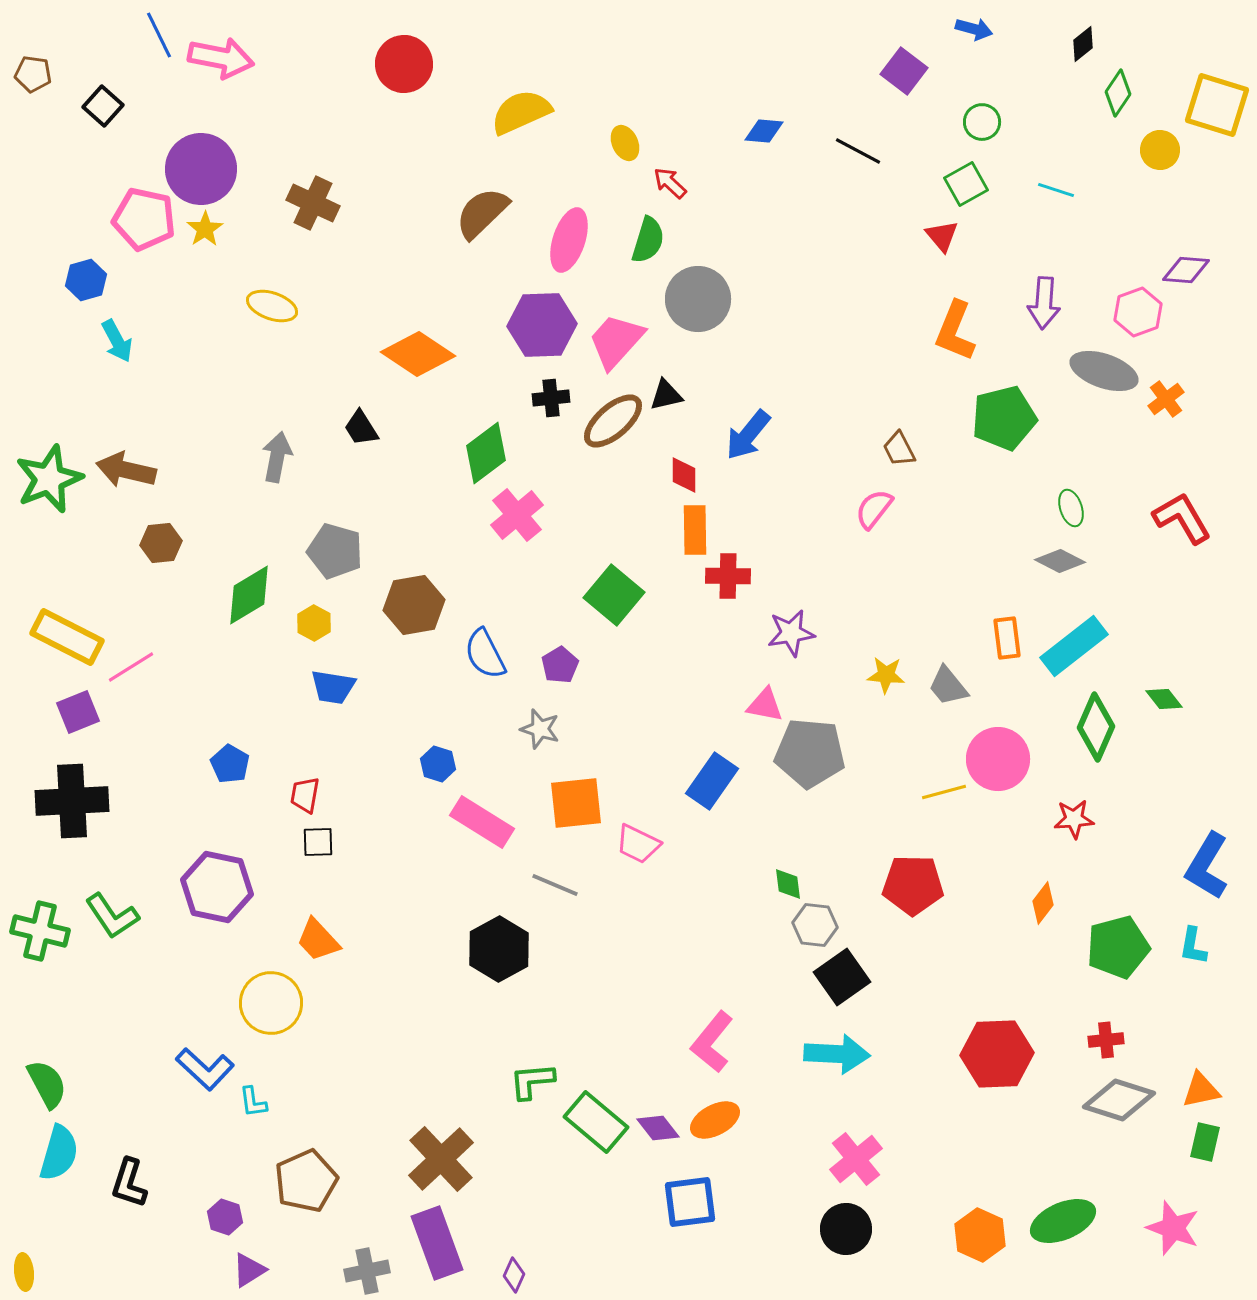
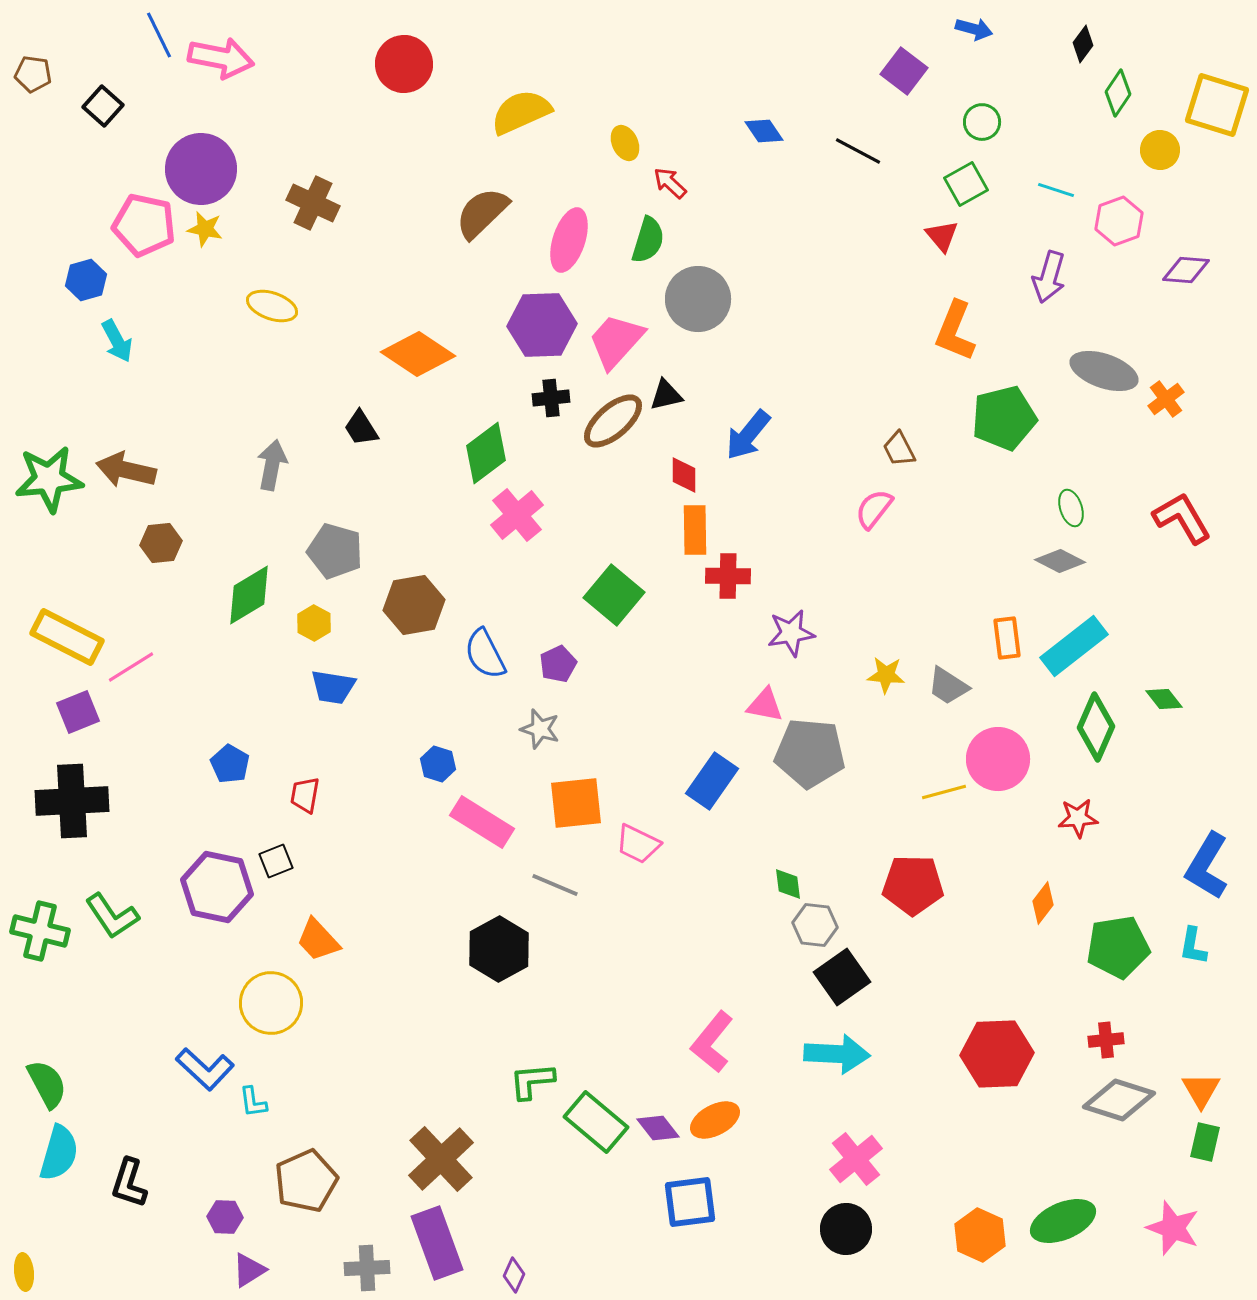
black diamond at (1083, 44): rotated 15 degrees counterclockwise
blue diamond at (764, 131): rotated 51 degrees clockwise
pink pentagon at (144, 219): moved 6 px down
yellow star at (205, 229): rotated 27 degrees counterclockwise
purple arrow at (1044, 303): moved 5 px right, 26 px up; rotated 12 degrees clockwise
pink hexagon at (1138, 312): moved 19 px left, 91 px up
gray arrow at (277, 457): moved 5 px left, 8 px down
green star at (49, 479): rotated 16 degrees clockwise
purple pentagon at (560, 665): moved 2 px left, 1 px up; rotated 6 degrees clockwise
gray trapezoid at (948, 686): rotated 18 degrees counterclockwise
red star at (1074, 819): moved 4 px right, 1 px up
black square at (318, 842): moved 42 px left, 19 px down; rotated 20 degrees counterclockwise
green pentagon at (1118, 947): rotated 6 degrees clockwise
orange triangle at (1201, 1090): rotated 48 degrees counterclockwise
purple hexagon at (225, 1217): rotated 16 degrees counterclockwise
gray cross at (367, 1271): moved 3 px up; rotated 9 degrees clockwise
